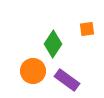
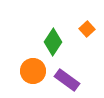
orange square: rotated 35 degrees counterclockwise
green diamond: moved 2 px up
